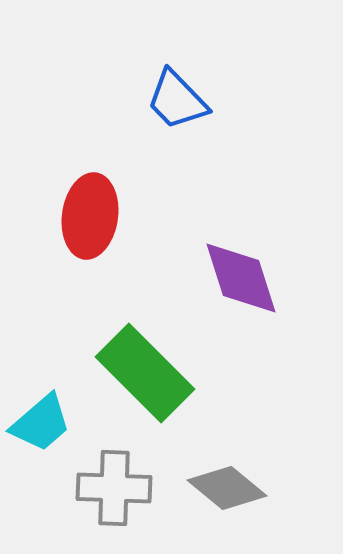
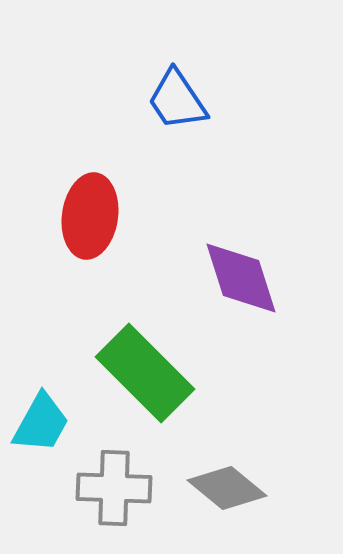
blue trapezoid: rotated 10 degrees clockwise
cyan trapezoid: rotated 20 degrees counterclockwise
